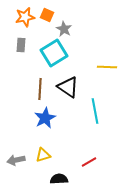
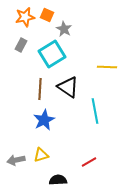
gray rectangle: rotated 24 degrees clockwise
cyan square: moved 2 px left, 1 px down
blue star: moved 1 px left, 2 px down
yellow triangle: moved 2 px left
black semicircle: moved 1 px left, 1 px down
